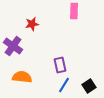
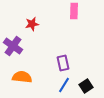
purple rectangle: moved 3 px right, 2 px up
black square: moved 3 px left
